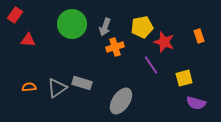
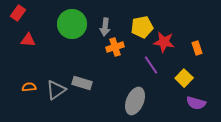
red rectangle: moved 3 px right, 2 px up
gray arrow: rotated 12 degrees counterclockwise
orange rectangle: moved 2 px left, 12 px down
red star: rotated 10 degrees counterclockwise
yellow square: rotated 30 degrees counterclockwise
gray triangle: moved 1 px left, 2 px down
gray ellipse: moved 14 px right; rotated 12 degrees counterclockwise
